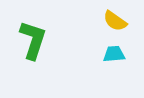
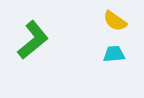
green L-shape: rotated 33 degrees clockwise
